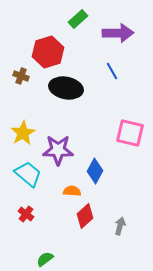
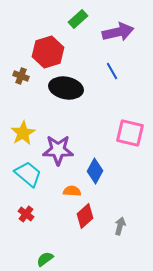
purple arrow: moved 1 px up; rotated 12 degrees counterclockwise
